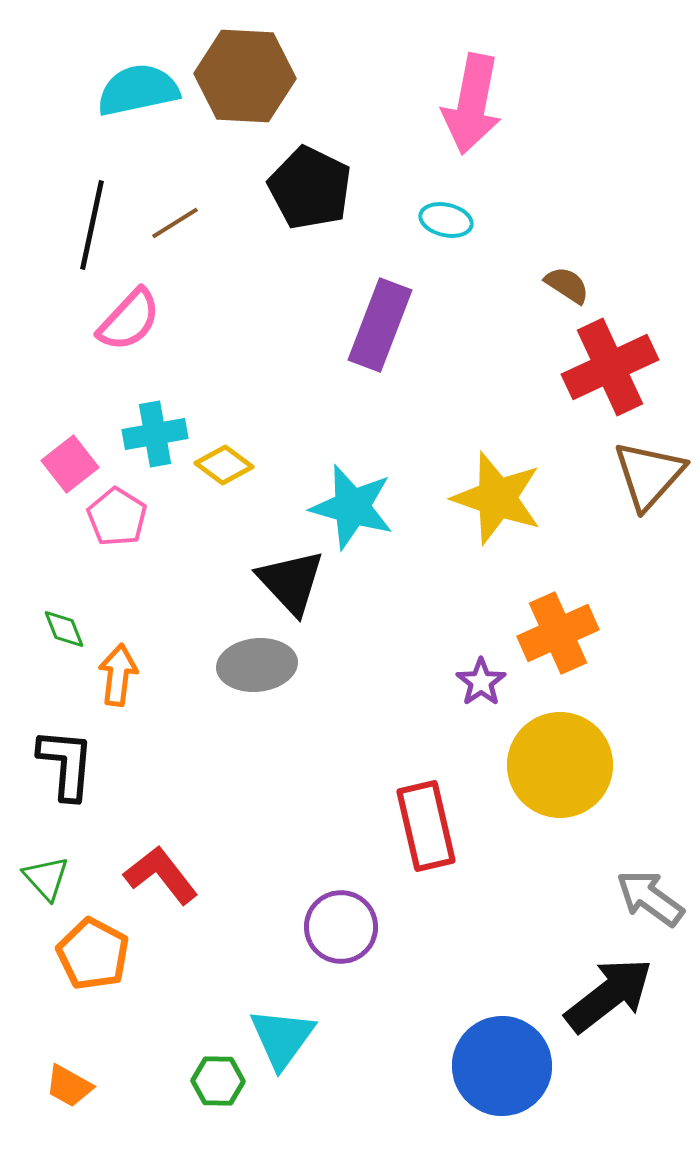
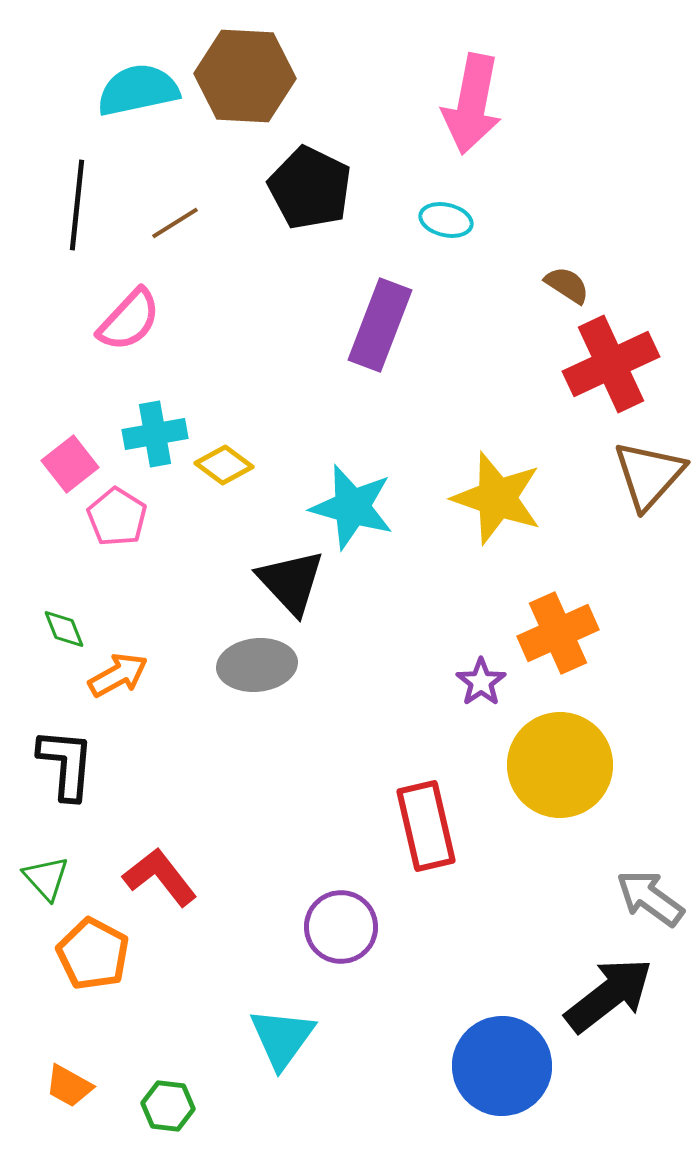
black line: moved 15 px left, 20 px up; rotated 6 degrees counterclockwise
red cross: moved 1 px right, 3 px up
orange arrow: rotated 54 degrees clockwise
red L-shape: moved 1 px left, 2 px down
green hexagon: moved 50 px left, 25 px down; rotated 6 degrees clockwise
